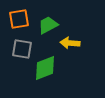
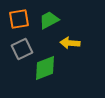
green trapezoid: moved 1 px right, 5 px up
gray square: rotated 35 degrees counterclockwise
